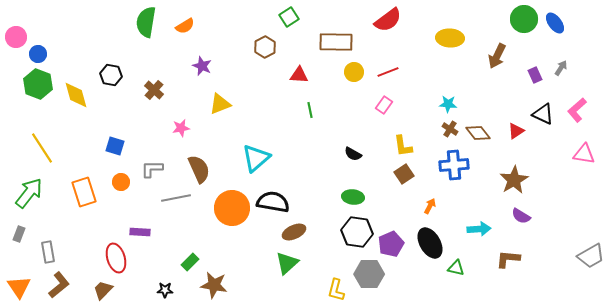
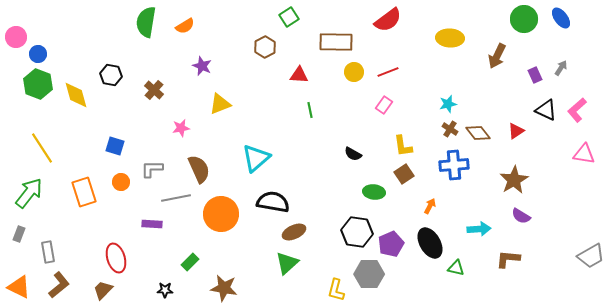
blue ellipse at (555, 23): moved 6 px right, 5 px up
cyan star at (448, 104): rotated 18 degrees counterclockwise
black triangle at (543, 114): moved 3 px right, 4 px up
green ellipse at (353, 197): moved 21 px right, 5 px up
orange circle at (232, 208): moved 11 px left, 6 px down
purple rectangle at (140, 232): moved 12 px right, 8 px up
brown star at (214, 285): moved 10 px right, 3 px down
orange triangle at (19, 287): rotated 30 degrees counterclockwise
